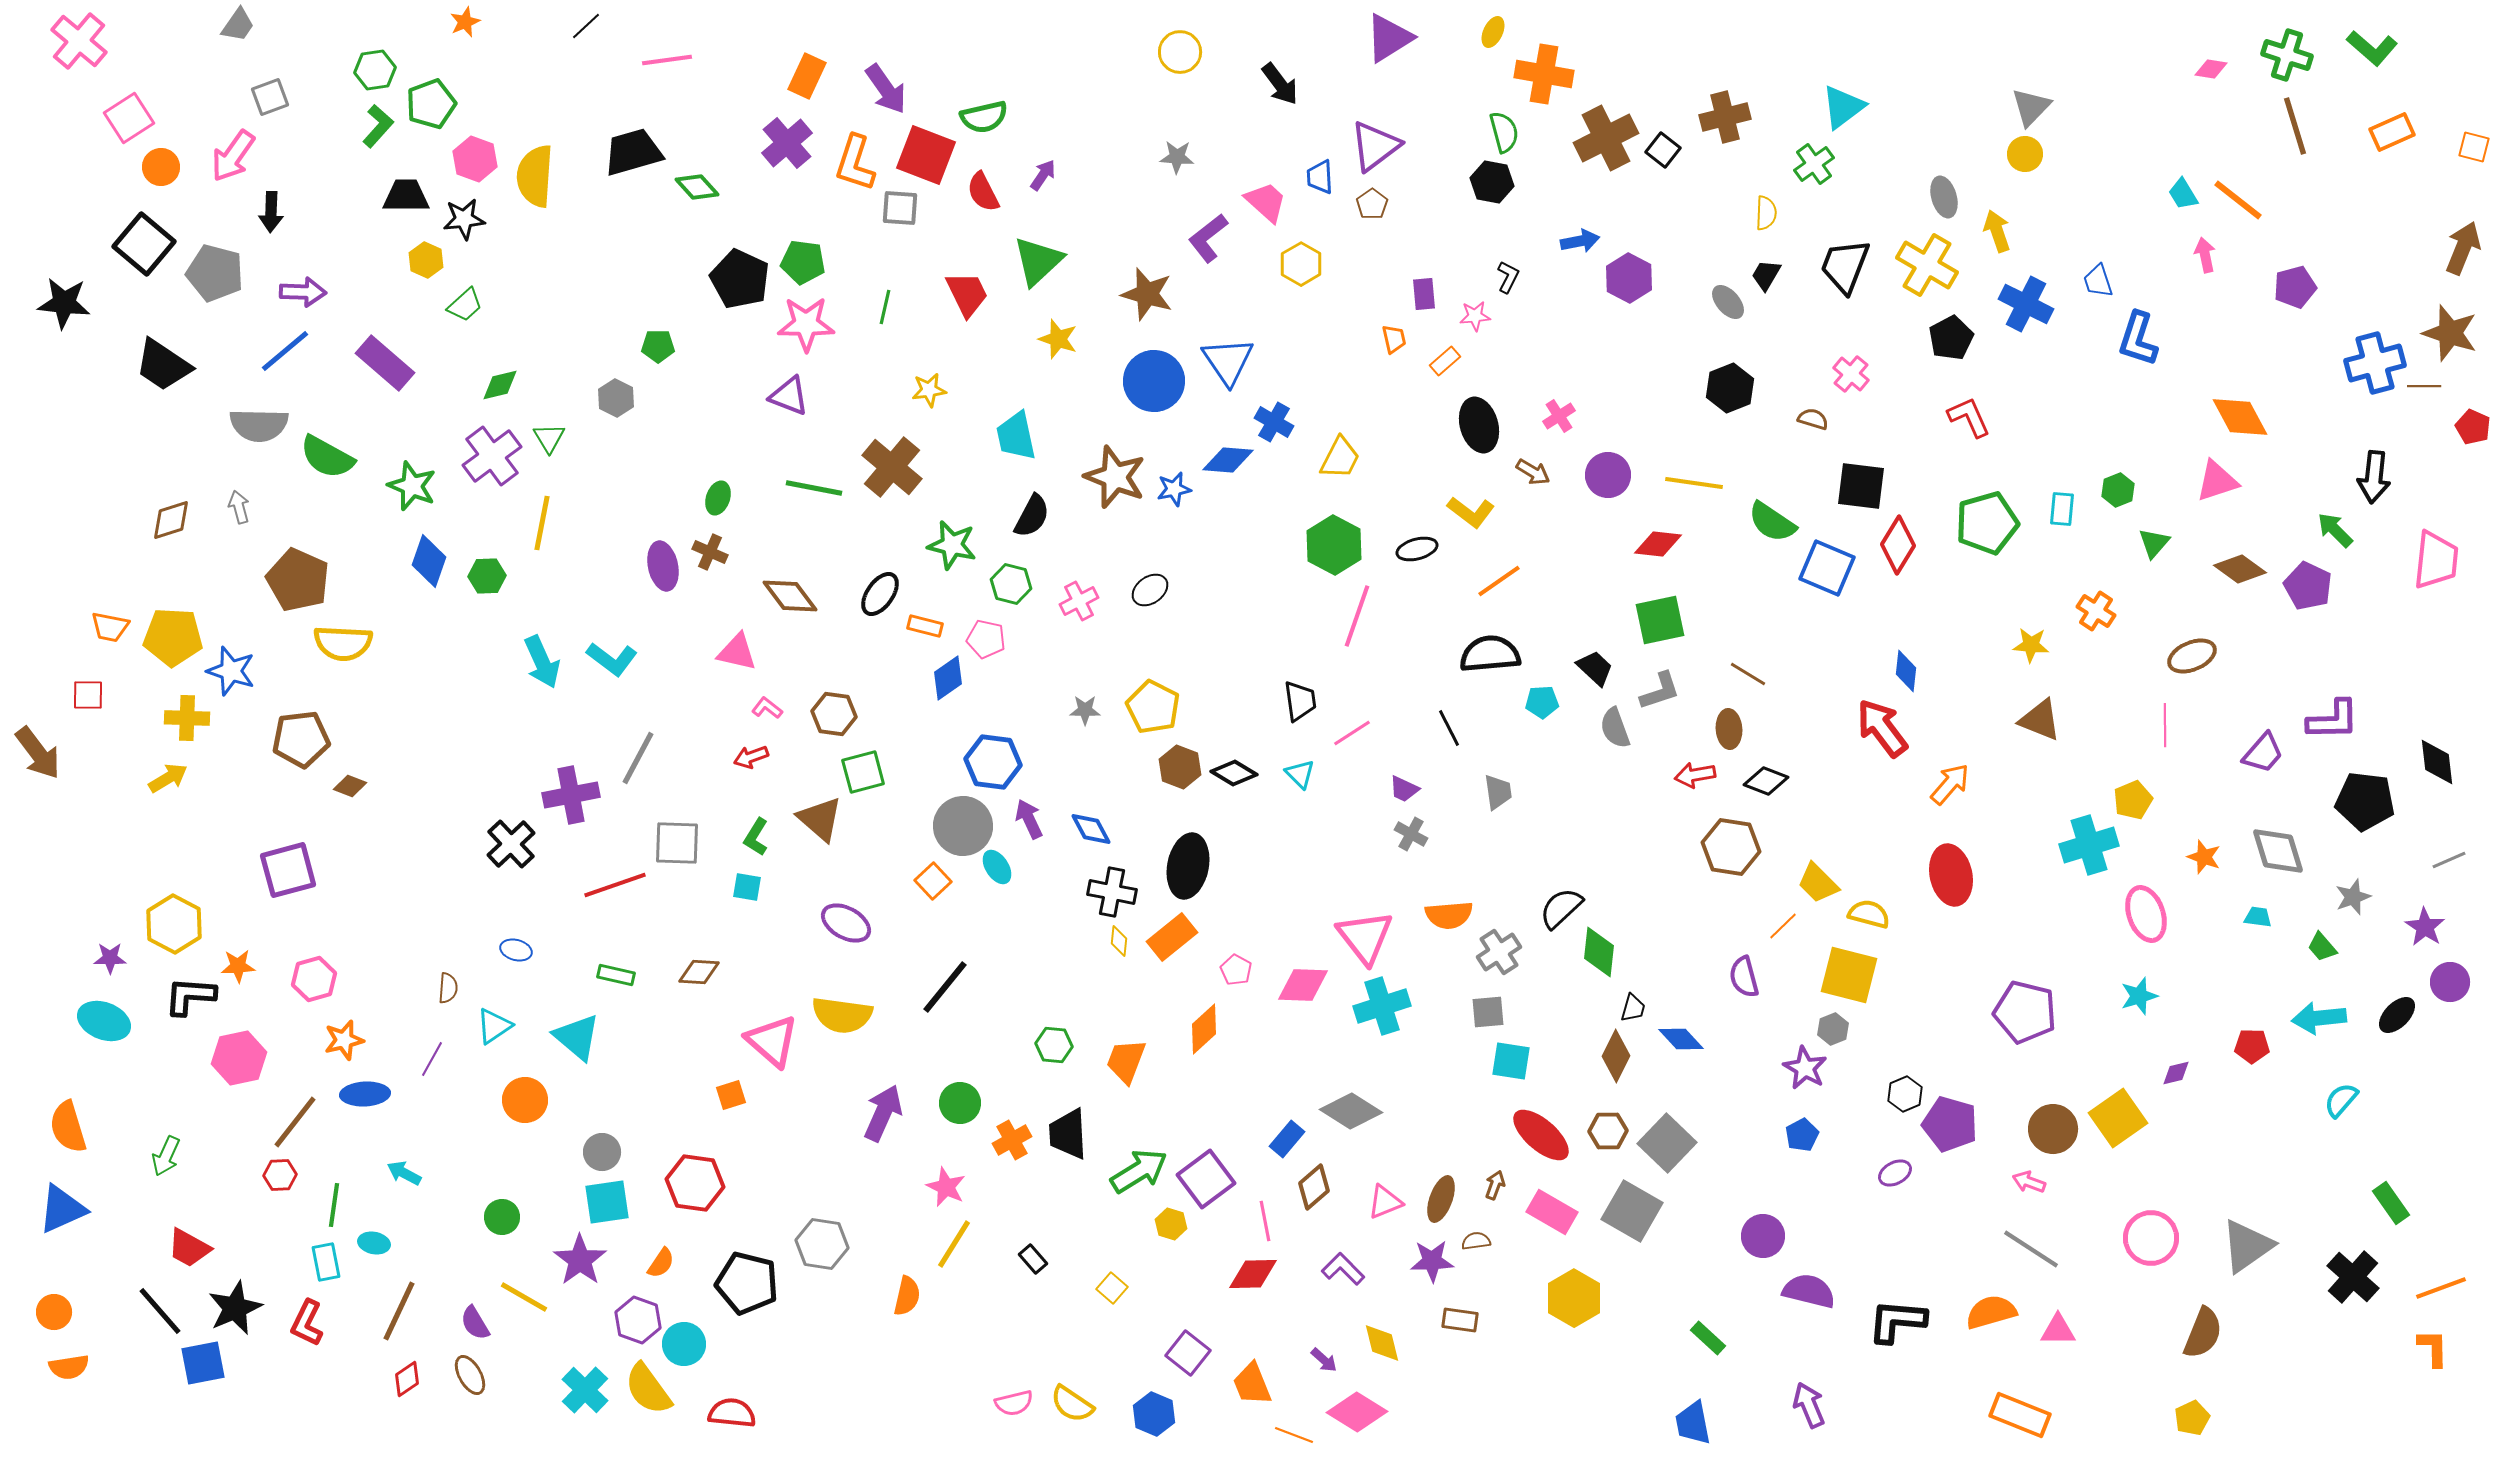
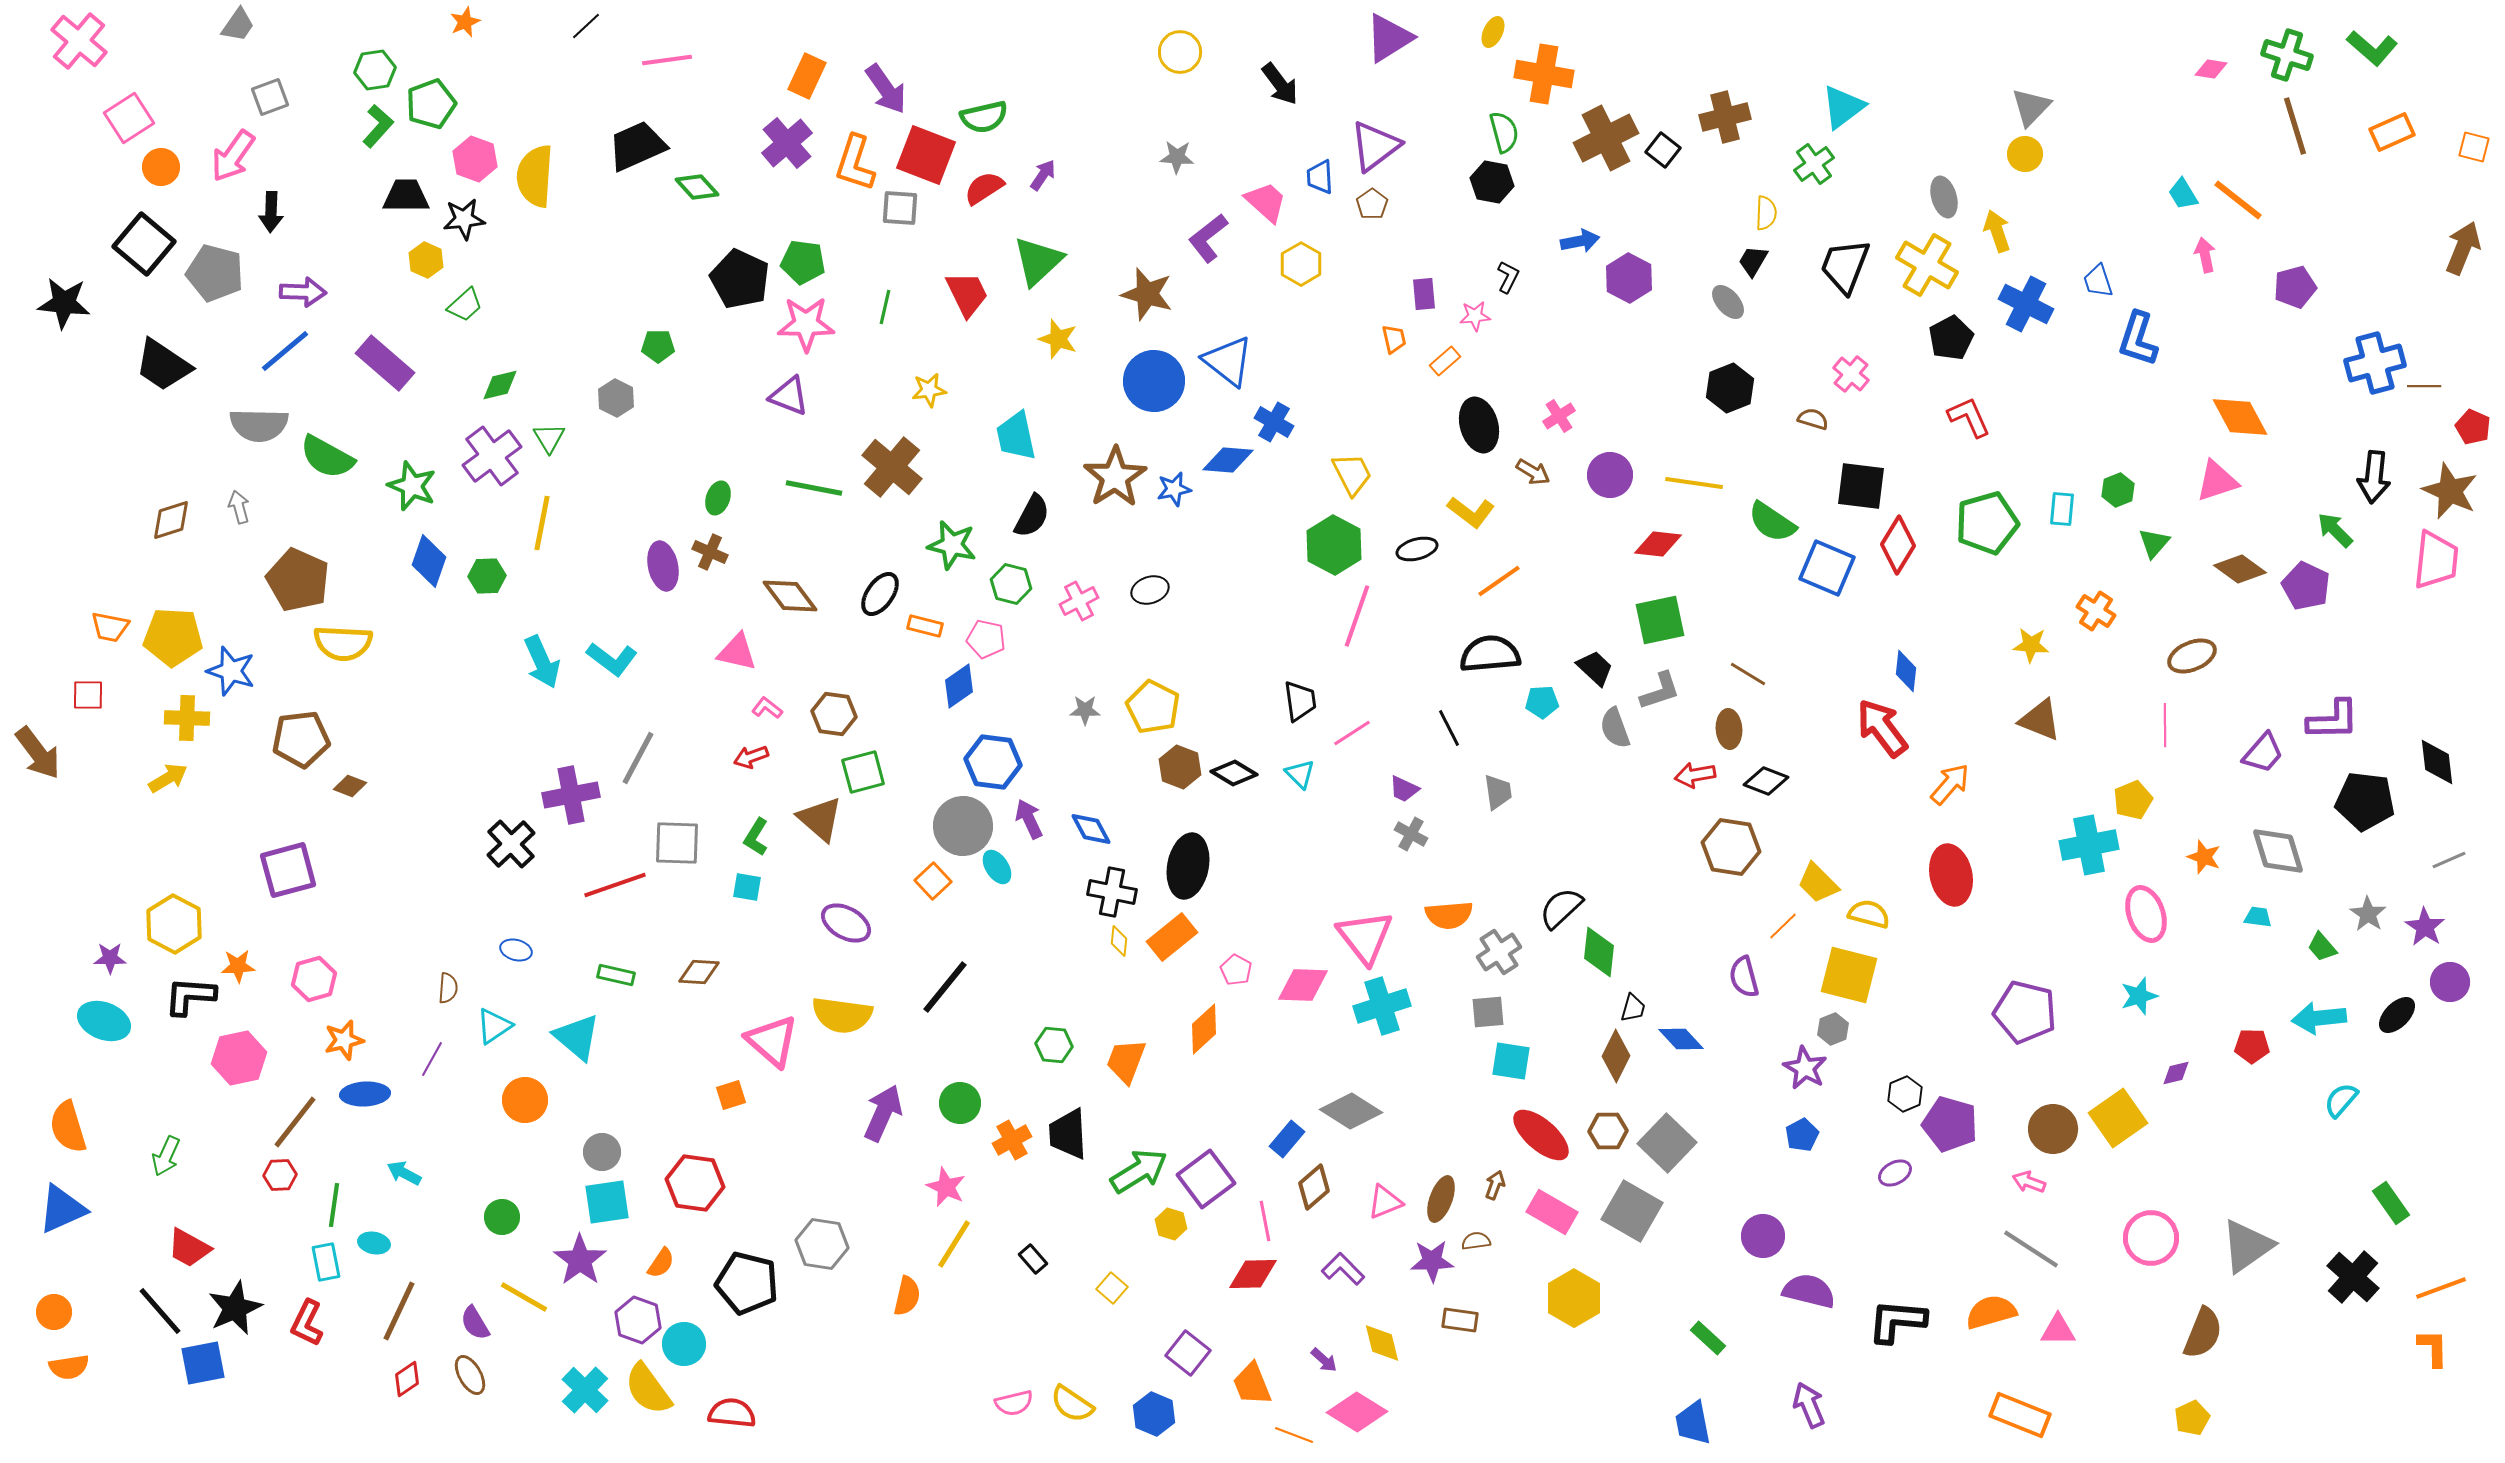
black trapezoid at (633, 152): moved 4 px right, 6 px up; rotated 8 degrees counterclockwise
red semicircle at (983, 192): moved 1 px right, 4 px up; rotated 84 degrees clockwise
black trapezoid at (1766, 275): moved 13 px left, 14 px up
brown star at (2450, 333): moved 158 px down; rotated 6 degrees clockwise
blue triangle at (1228, 361): rotated 18 degrees counterclockwise
yellow trapezoid at (1340, 458): moved 12 px right, 16 px down; rotated 54 degrees counterclockwise
purple circle at (1608, 475): moved 2 px right
brown star at (1115, 477): rotated 18 degrees clockwise
purple pentagon at (2308, 586): moved 2 px left
black ellipse at (1150, 590): rotated 18 degrees clockwise
blue diamond at (948, 678): moved 11 px right, 8 px down
cyan cross at (2089, 845): rotated 6 degrees clockwise
gray star at (2353, 897): moved 15 px right, 17 px down; rotated 18 degrees counterclockwise
